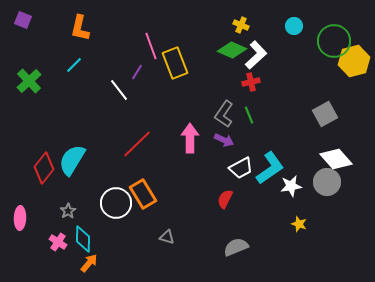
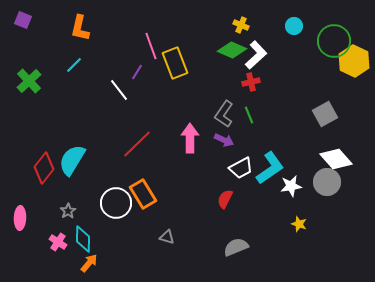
yellow hexagon: rotated 20 degrees counterclockwise
